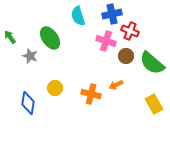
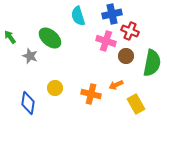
green ellipse: rotated 15 degrees counterclockwise
green semicircle: rotated 120 degrees counterclockwise
yellow rectangle: moved 18 px left
